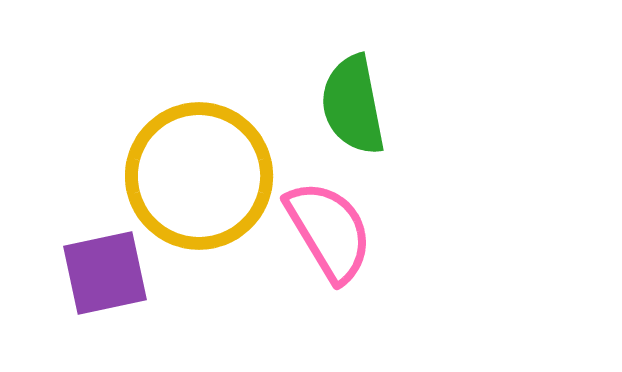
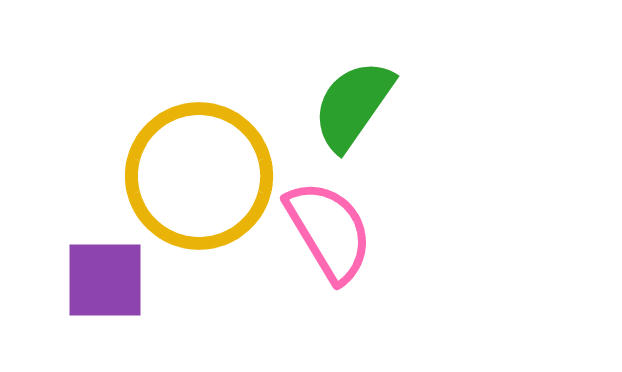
green semicircle: rotated 46 degrees clockwise
purple square: moved 7 px down; rotated 12 degrees clockwise
